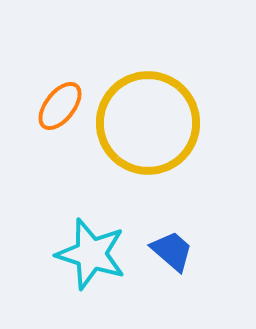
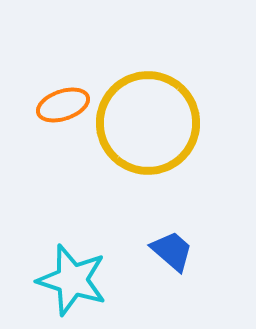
orange ellipse: moved 3 px right, 1 px up; rotated 33 degrees clockwise
cyan star: moved 19 px left, 26 px down
